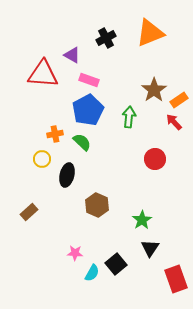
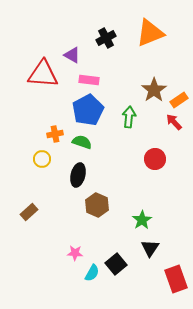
pink rectangle: rotated 12 degrees counterclockwise
green semicircle: rotated 24 degrees counterclockwise
black ellipse: moved 11 px right
